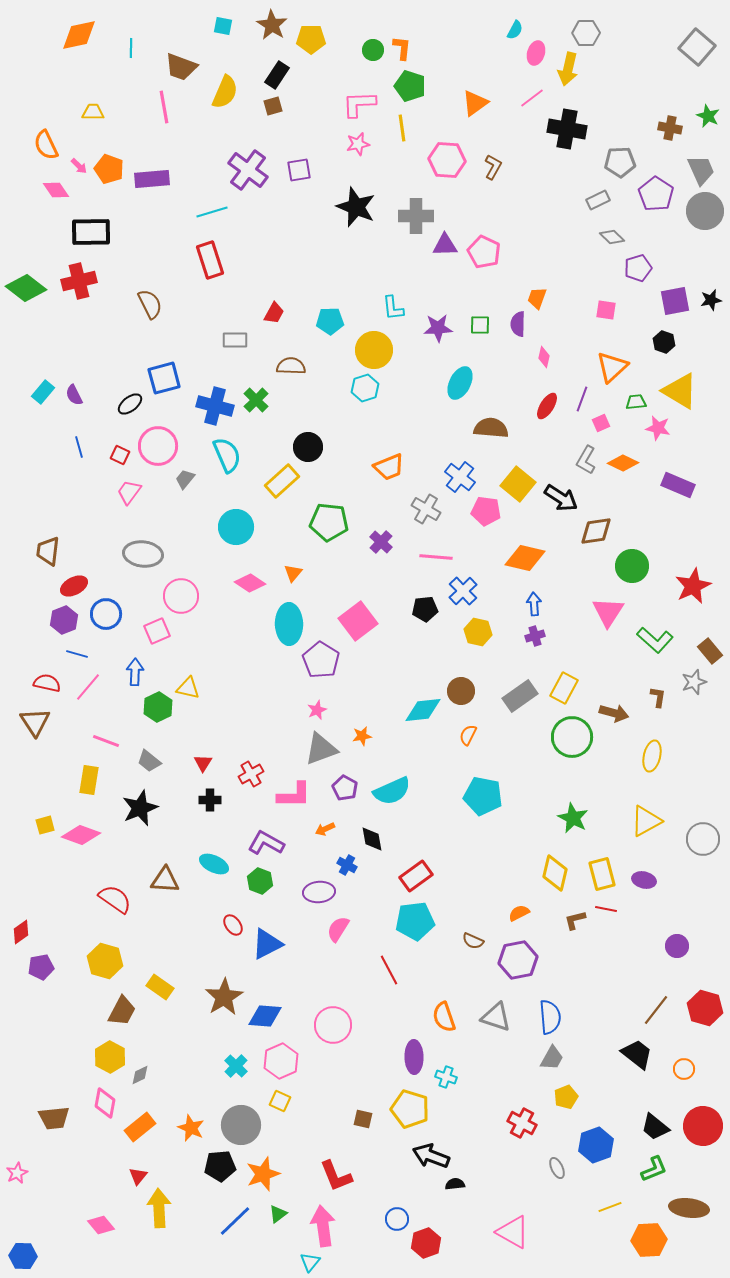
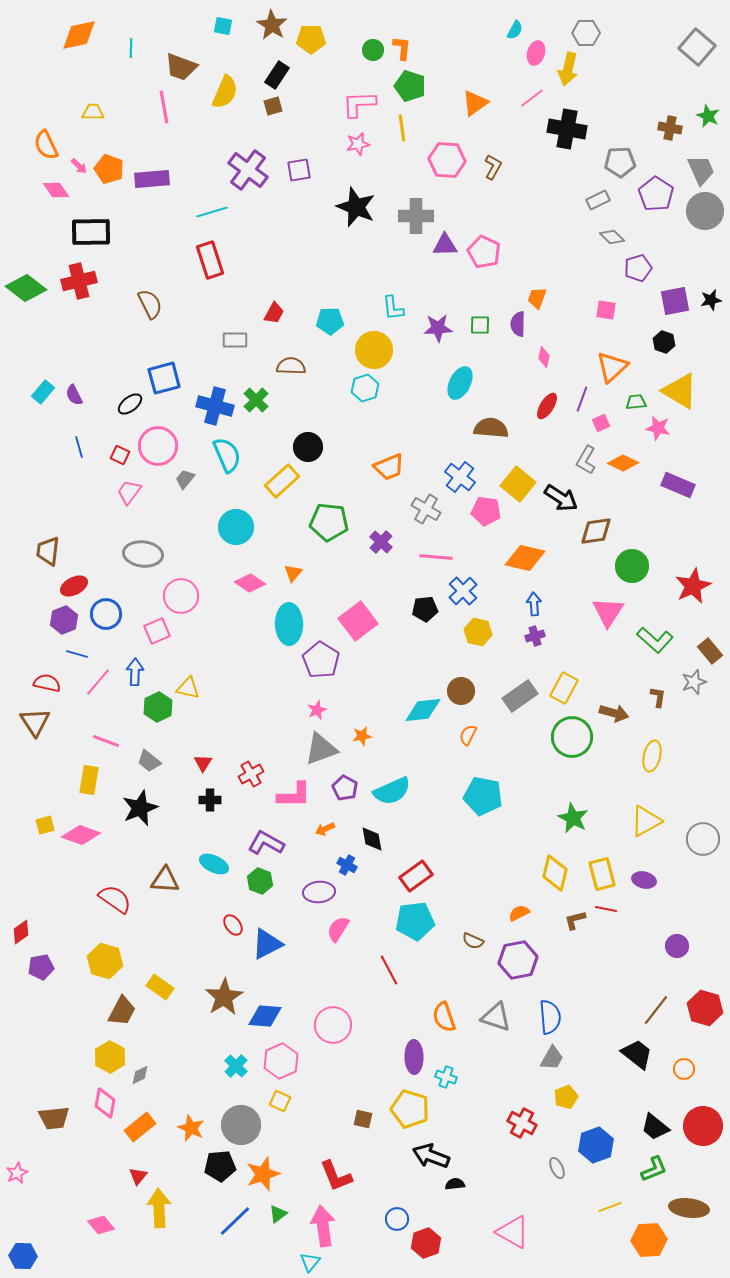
pink line at (88, 687): moved 10 px right, 5 px up
